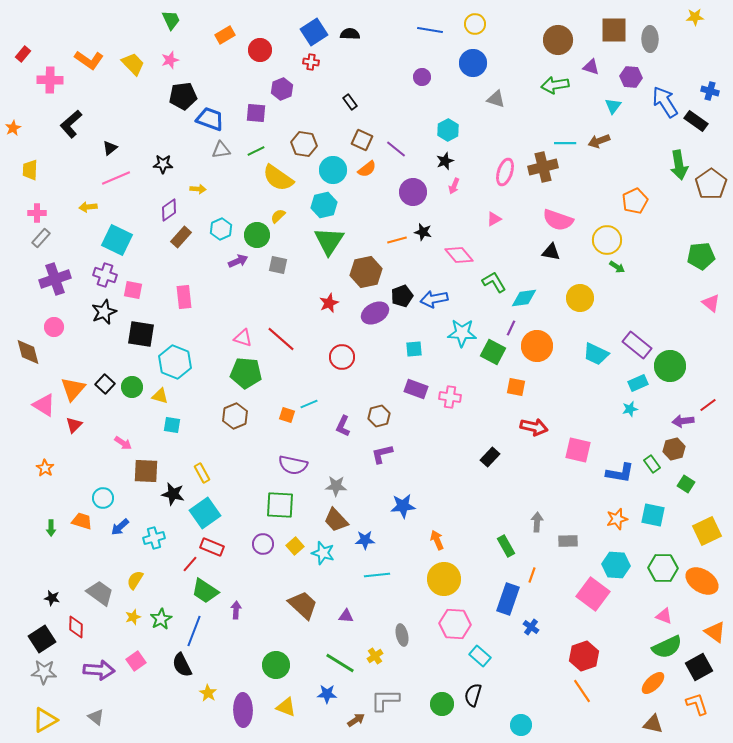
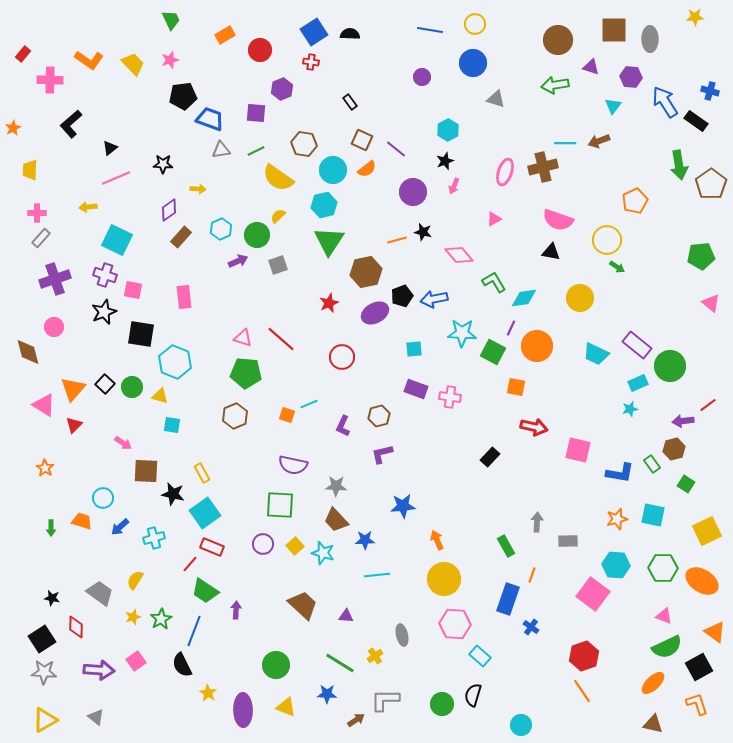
gray square at (278, 265): rotated 30 degrees counterclockwise
